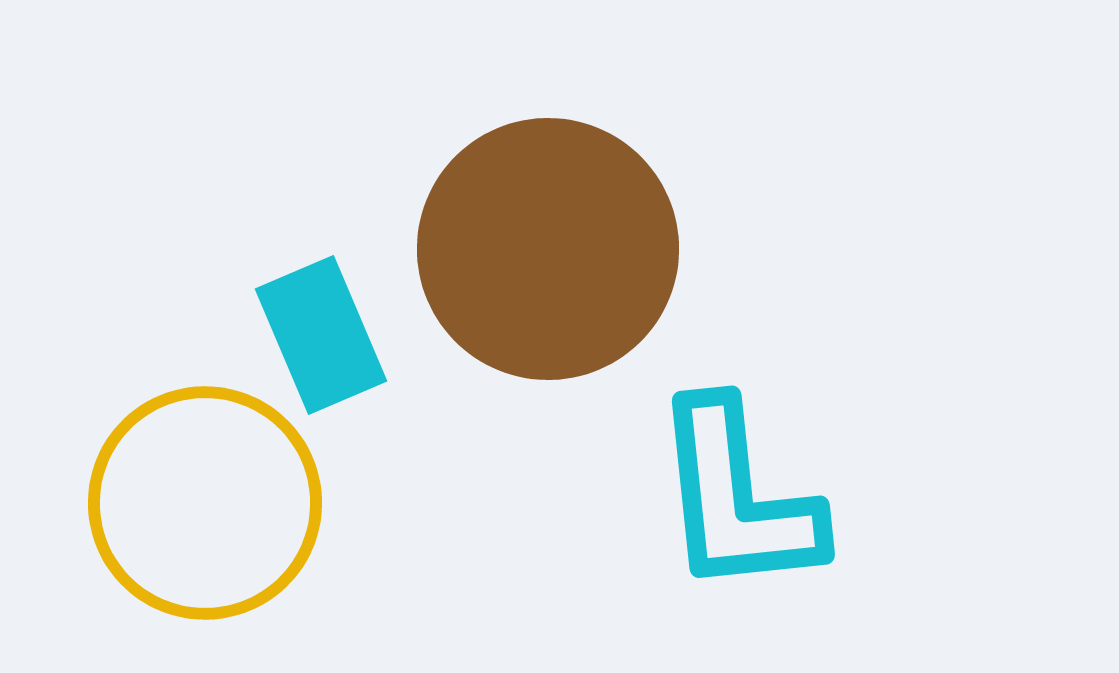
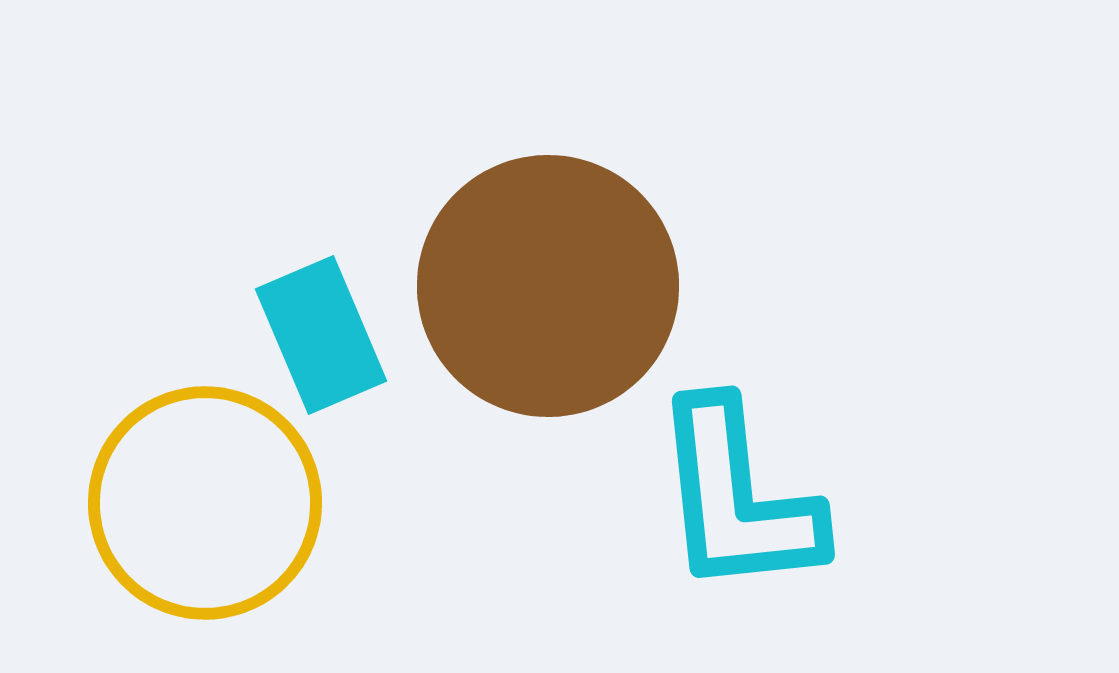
brown circle: moved 37 px down
